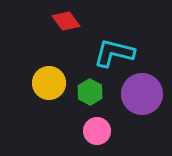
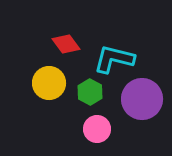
red diamond: moved 23 px down
cyan L-shape: moved 6 px down
purple circle: moved 5 px down
pink circle: moved 2 px up
